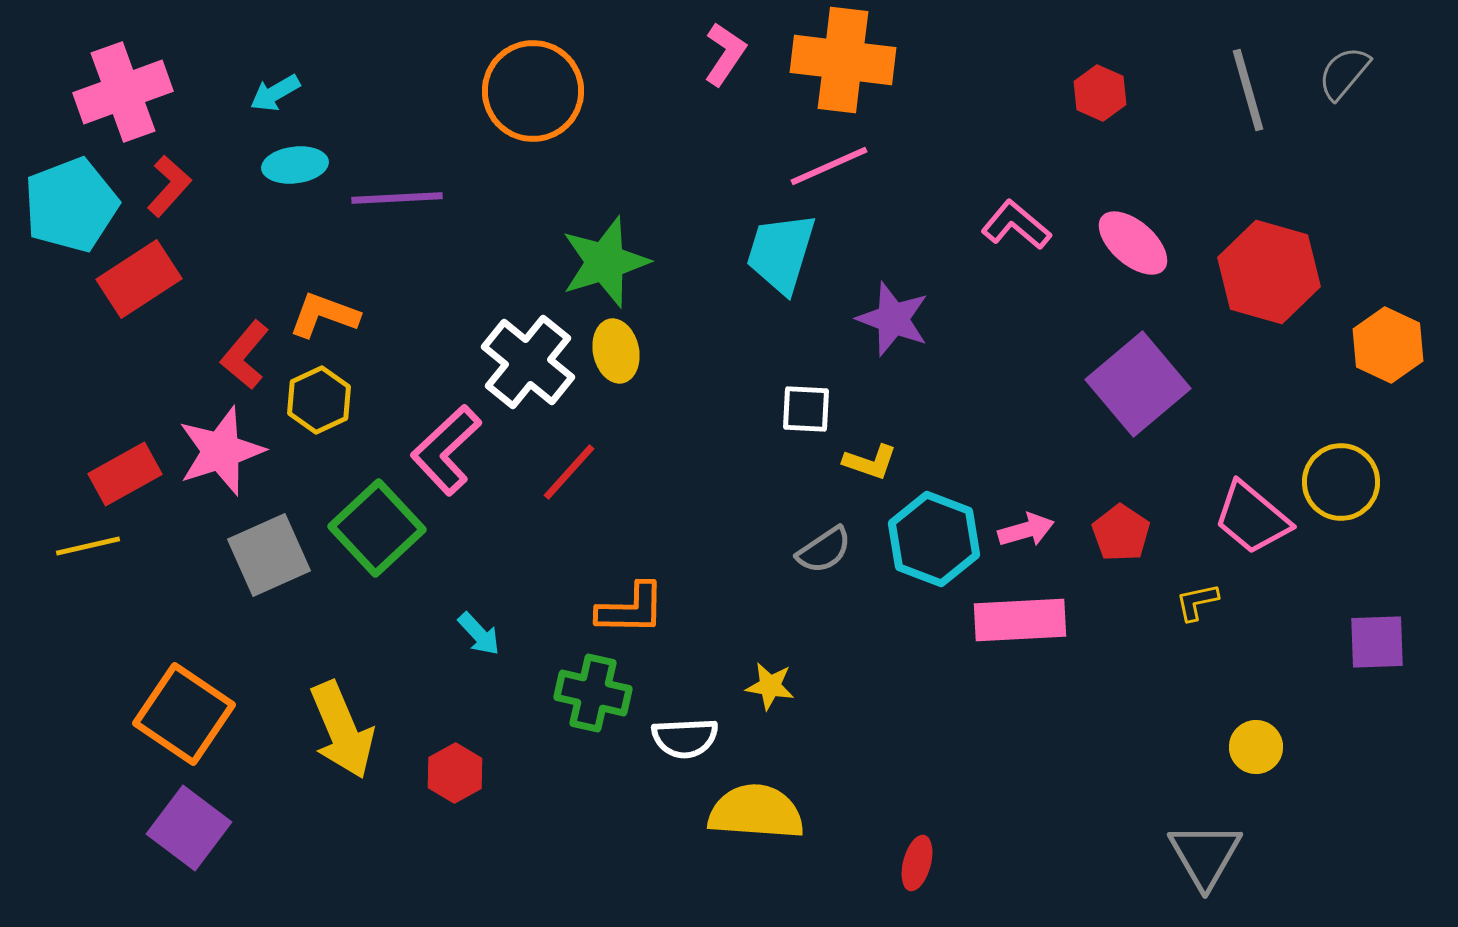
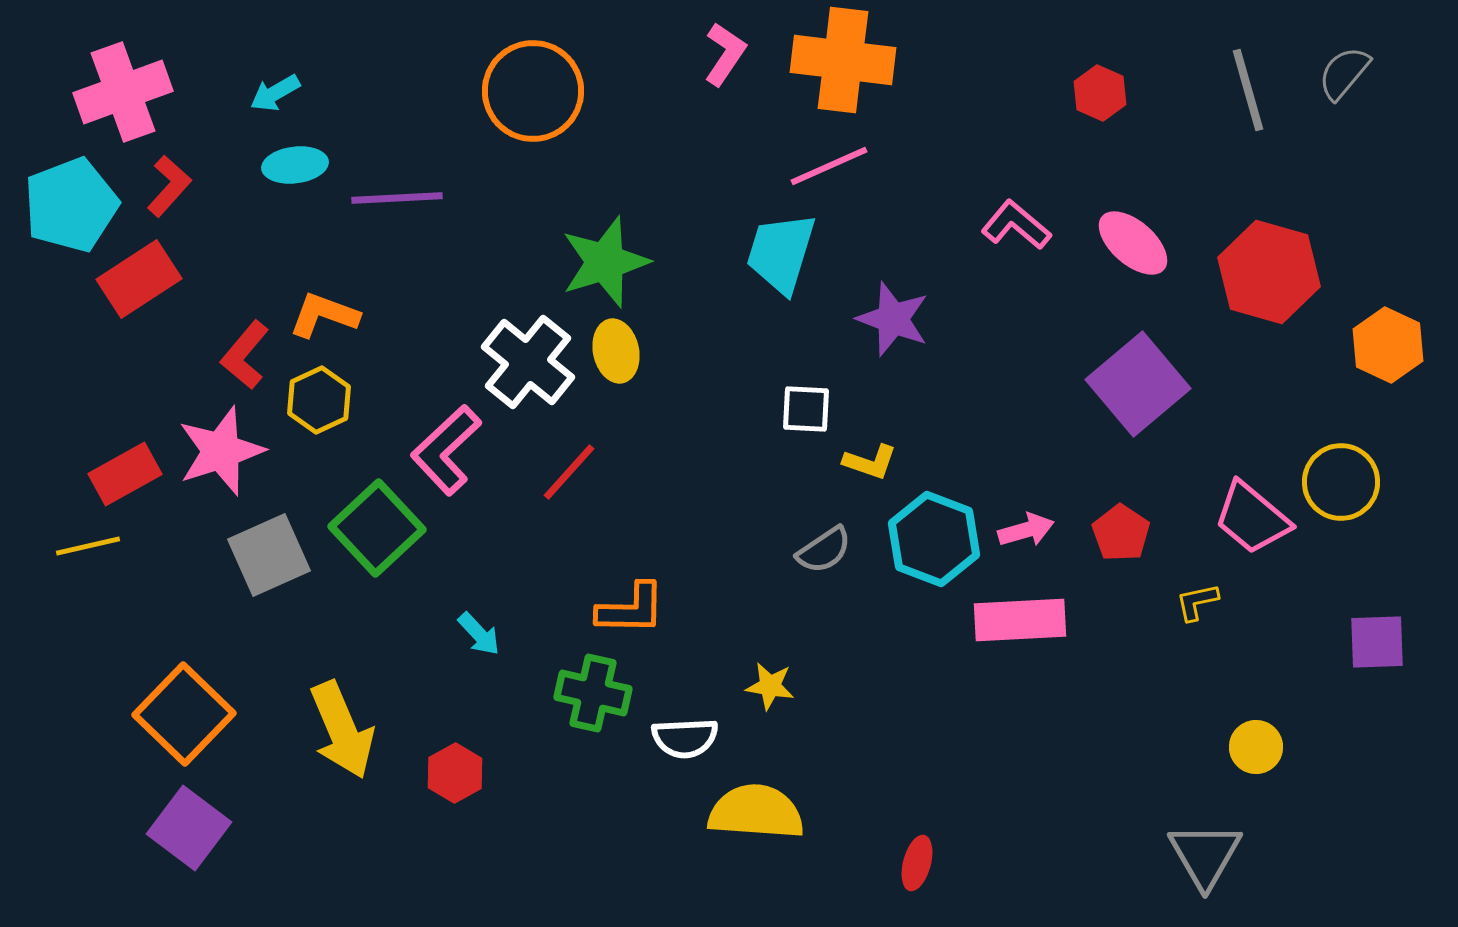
orange square at (184, 714): rotated 10 degrees clockwise
